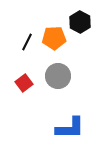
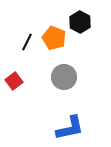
orange pentagon: rotated 25 degrees clockwise
gray circle: moved 6 px right, 1 px down
red square: moved 10 px left, 2 px up
blue L-shape: rotated 12 degrees counterclockwise
